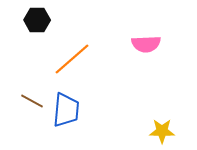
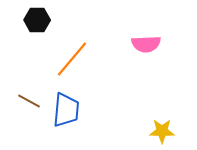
orange line: rotated 9 degrees counterclockwise
brown line: moved 3 px left
